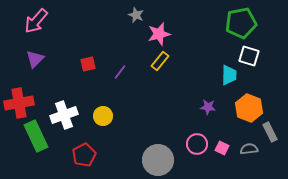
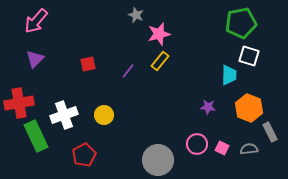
purple line: moved 8 px right, 1 px up
yellow circle: moved 1 px right, 1 px up
